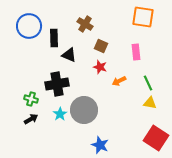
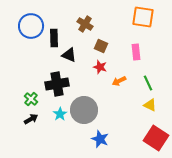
blue circle: moved 2 px right
green cross: rotated 24 degrees clockwise
yellow triangle: moved 2 px down; rotated 16 degrees clockwise
blue star: moved 6 px up
